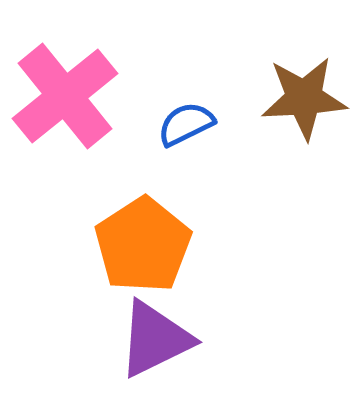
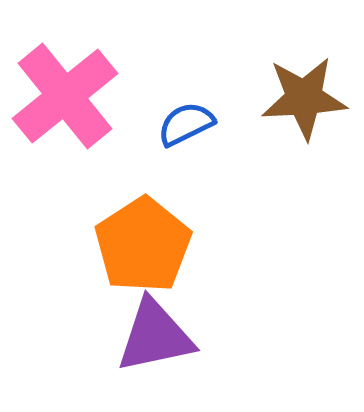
purple triangle: moved 3 px up; rotated 14 degrees clockwise
